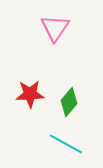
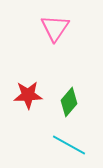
red star: moved 2 px left, 1 px down
cyan line: moved 3 px right, 1 px down
